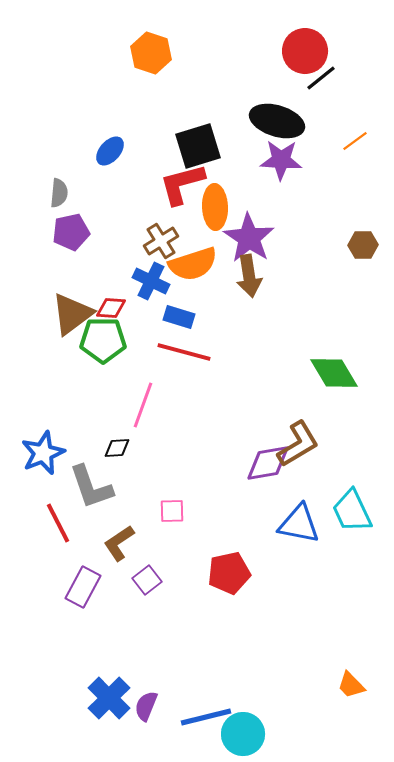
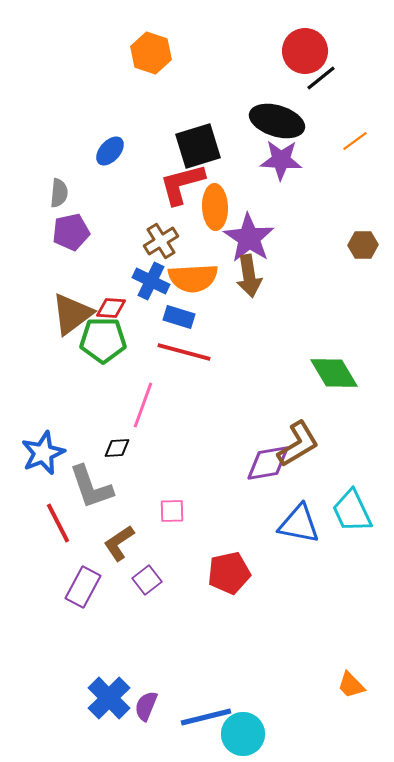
orange semicircle at (193, 264): moved 14 px down; rotated 15 degrees clockwise
